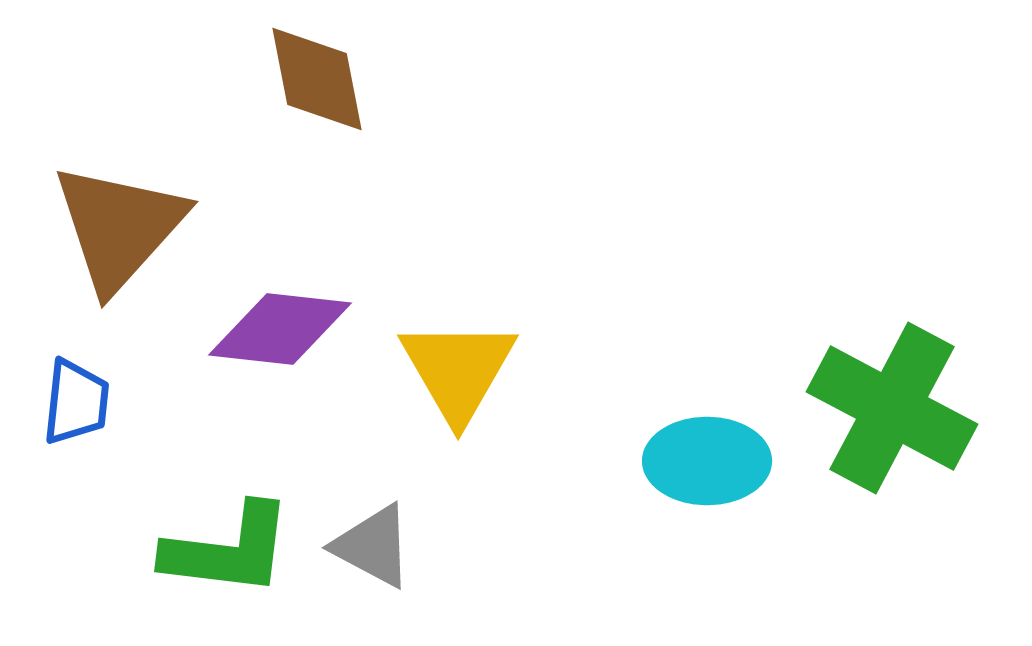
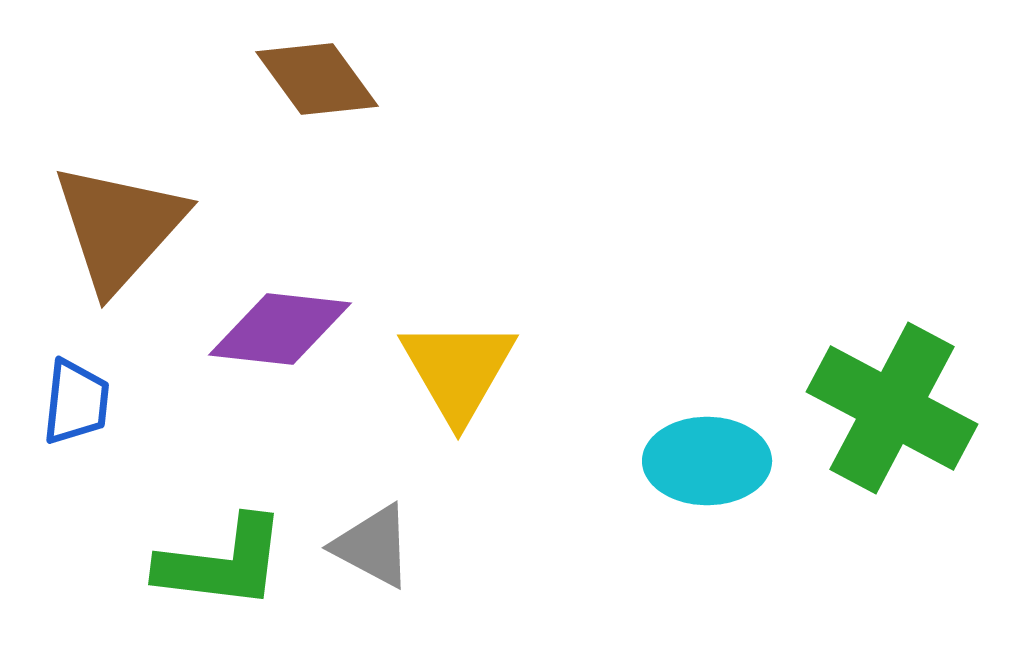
brown diamond: rotated 25 degrees counterclockwise
green L-shape: moved 6 px left, 13 px down
